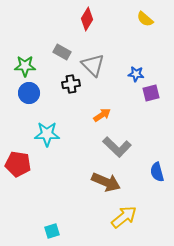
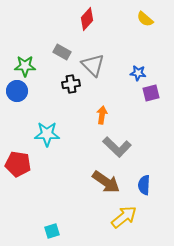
red diamond: rotated 10 degrees clockwise
blue star: moved 2 px right, 1 px up
blue circle: moved 12 px left, 2 px up
orange arrow: rotated 48 degrees counterclockwise
blue semicircle: moved 13 px left, 13 px down; rotated 18 degrees clockwise
brown arrow: rotated 12 degrees clockwise
